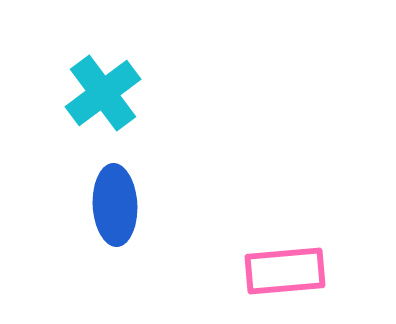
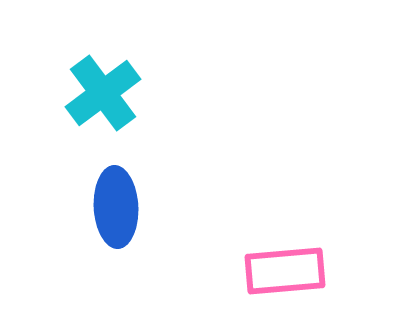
blue ellipse: moved 1 px right, 2 px down
